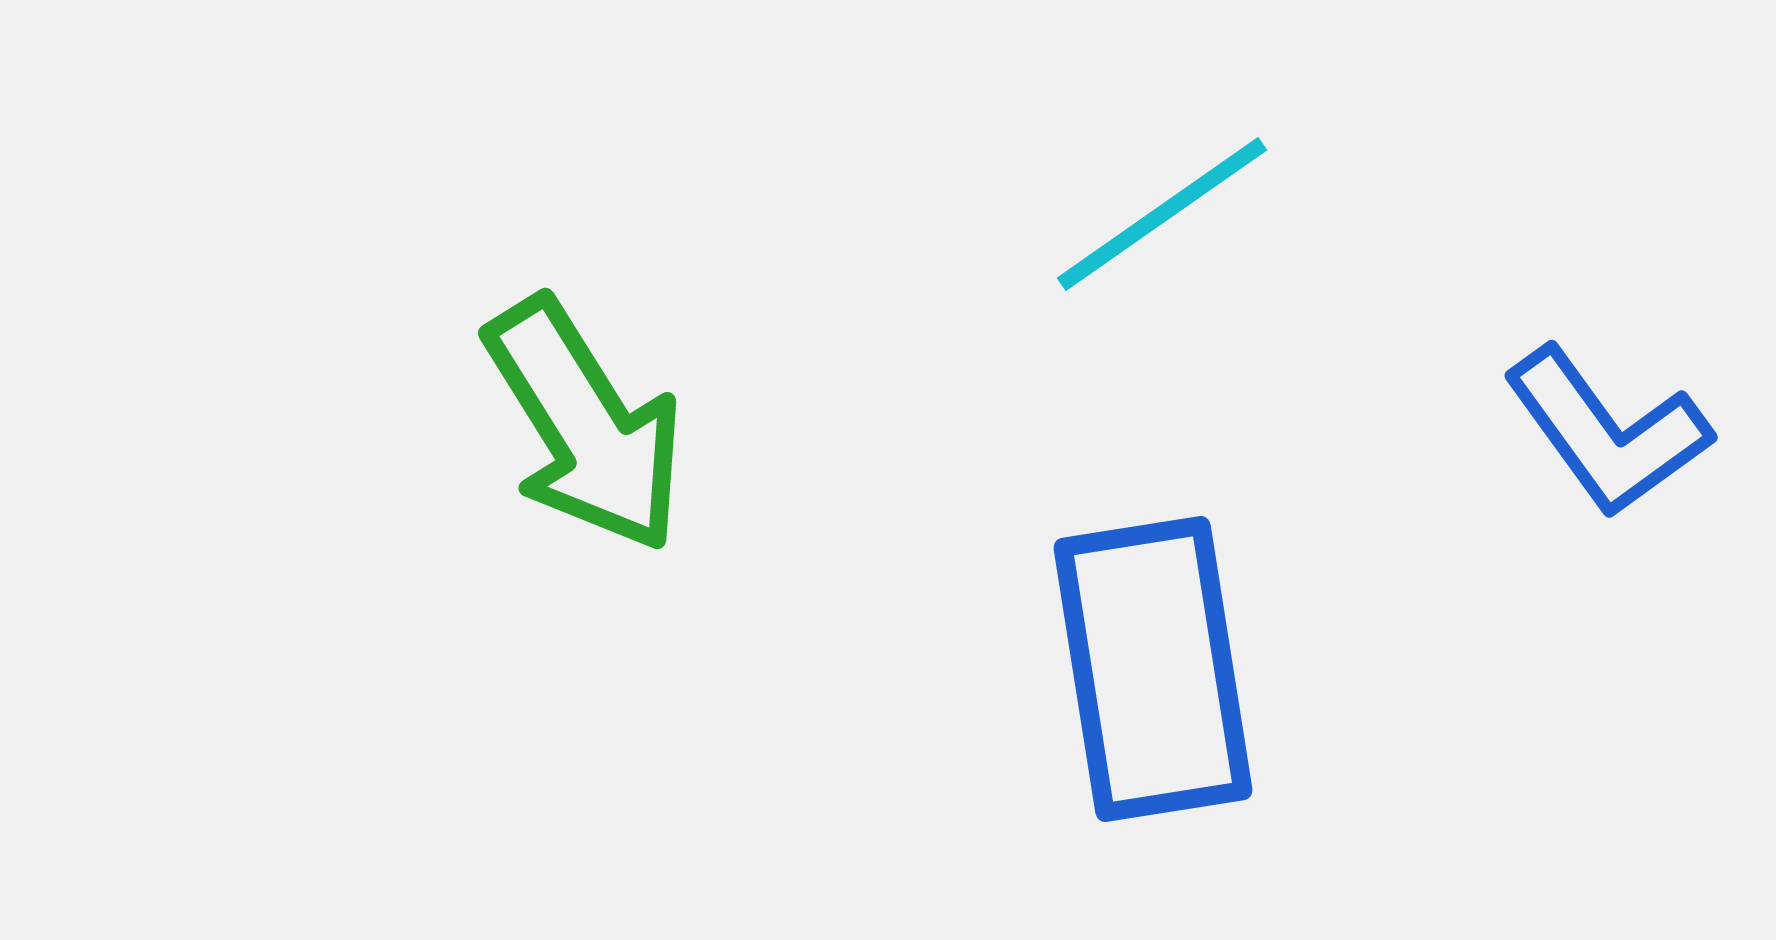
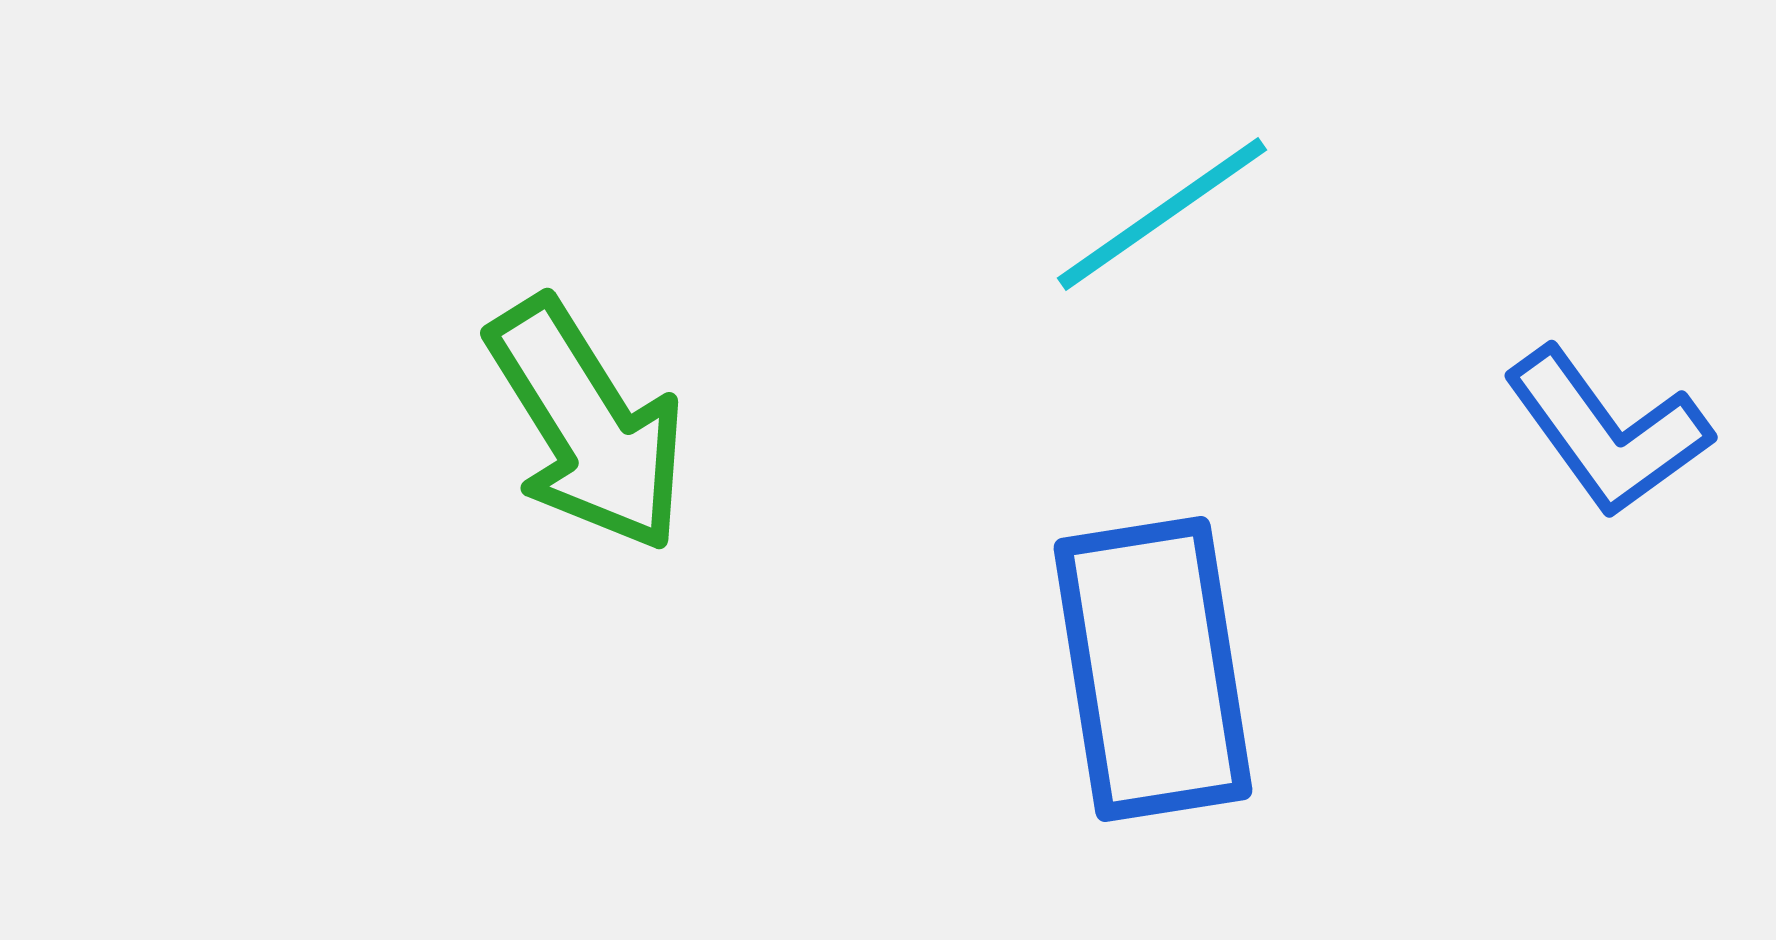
green arrow: moved 2 px right
